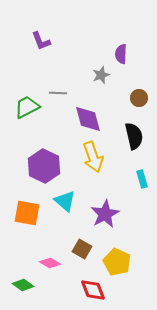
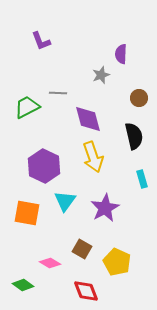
cyan triangle: rotated 25 degrees clockwise
purple star: moved 6 px up
red diamond: moved 7 px left, 1 px down
